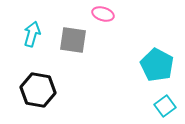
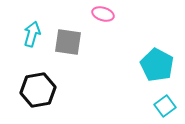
gray square: moved 5 px left, 2 px down
black hexagon: rotated 20 degrees counterclockwise
